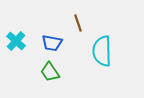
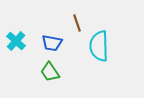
brown line: moved 1 px left
cyan semicircle: moved 3 px left, 5 px up
